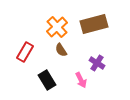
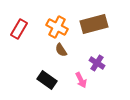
orange cross: rotated 20 degrees counterclockwise
red rectangle: moved 6 px left, 23 px up
black rectangle: rotated 24 degrees counterclockwise
